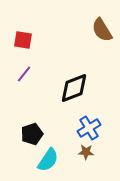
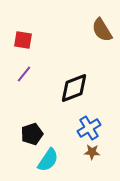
brown star: moved 6 px right
